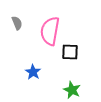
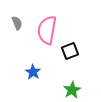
pink semicircle: moved 3 px left, 1 px up
black square: moved 1 px up; rotated 24 degrees counterclockwise
green star: rotated 18 degrees clockwise
